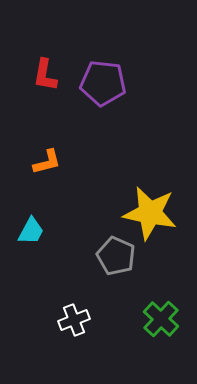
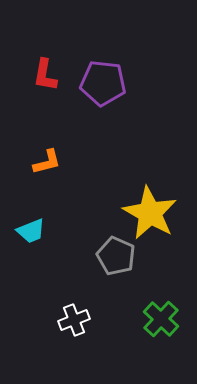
yellow star: rotated 18 degrees clockwise
cyan trapezoid: rotated 40 degrees clockwise
